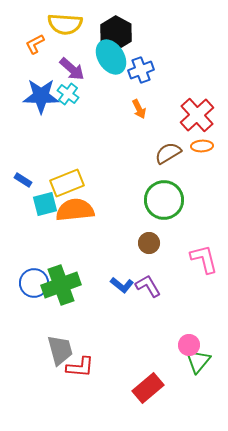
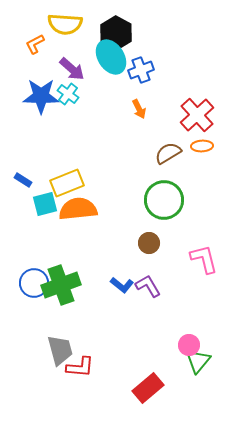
orange semicircle: moved 3 px right, 1 px up
